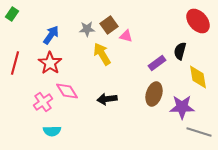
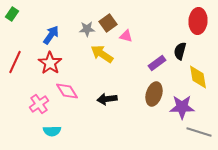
red ellipse: rotated 45 degrees clockwise
brown square: moved 1 px left, 2 px up
yellow arrow: rotated 25 degrees counterclockwise
red line: moved 1 px up; rotated 10 degrees clockwise
pink cross: moved 4 px left, 2 px down
